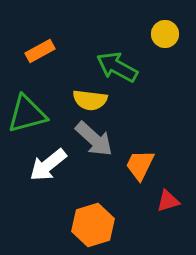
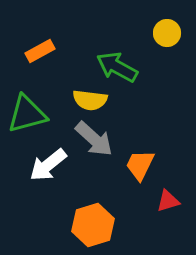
yellow circle: moved 2 px right, 1 px up
